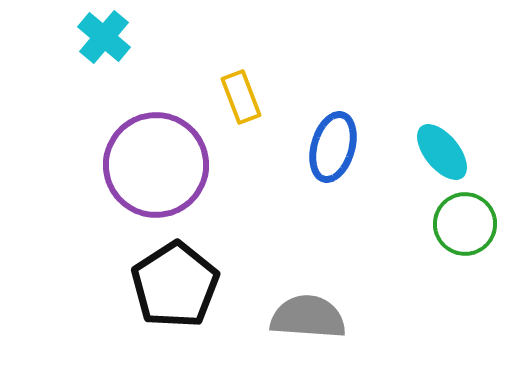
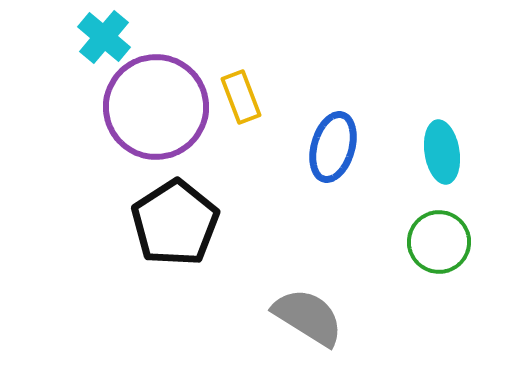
cyan ellipse: rotated 30 degrees clockwise
purple circle: moved 58 px up
green circle: moved 26 px left, 18 px down
black pentagon: moved 62 px up
gray semicircle: rotated 28 degrees clockwise
